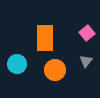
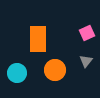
pink square: rotated 14 degrees clockwise
orange rectangle: moved 7 px left, 1 px down
cyan circle: moved 9 px down
